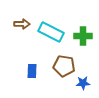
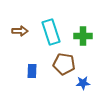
brown arrow: moved 2 px left, 7 px down
cyan rectangle: rotated 45 degrees clockwise
brown pentagon: moved 2 px up
